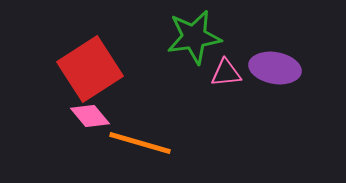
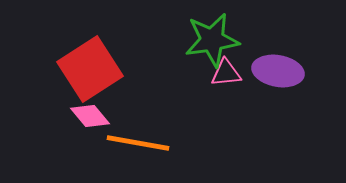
green star: moved 18 px right, 3 px down
purple ellipse: moved 3 px right, 3 px down
orange line: moved 2 px left; rotated 6 degrees counterclockwise
